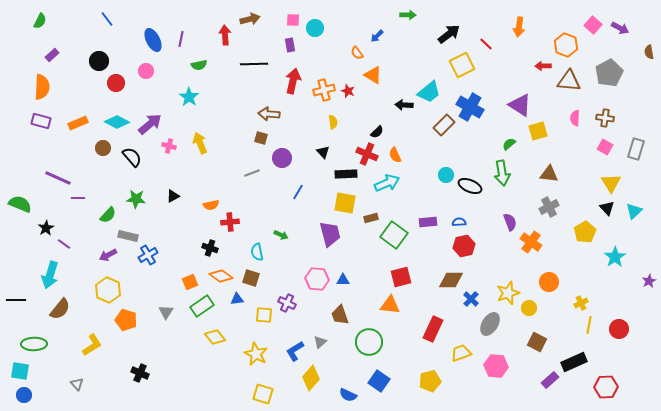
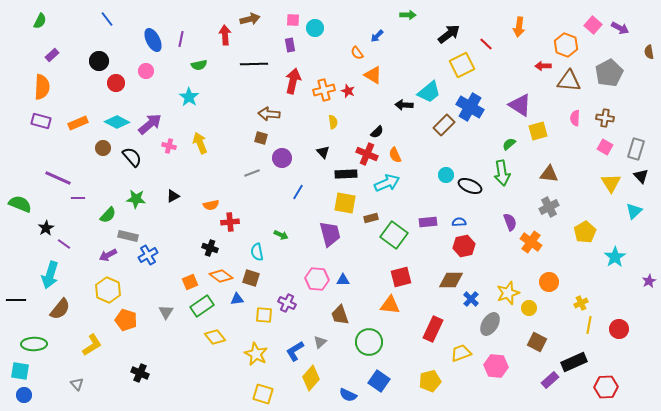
black triangle at (607, 208): moved 34 px right, 32 px up
